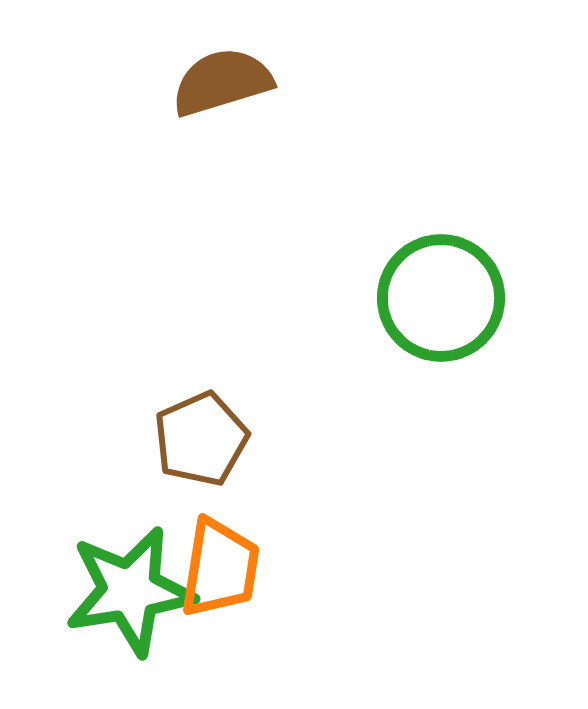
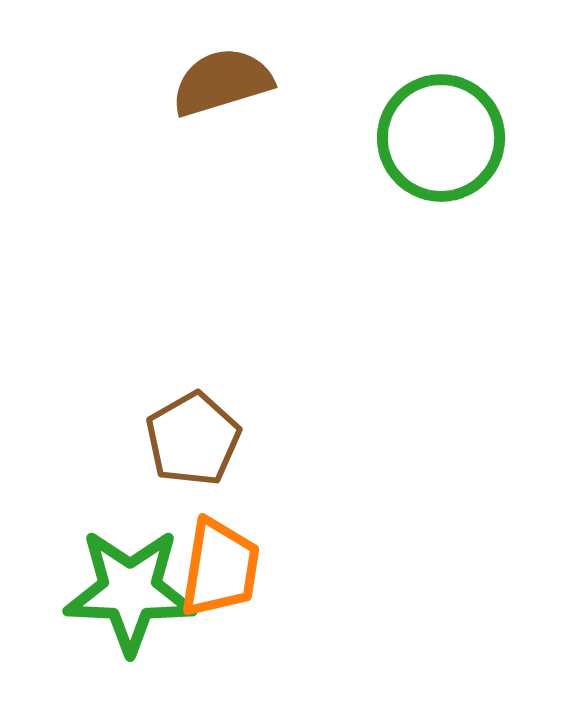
green circle: moved 160 px up
brown pentagon: moved 8 px left; rotated 6 degrees counterclockwise
green star: rotated 11 degrees clockwise
